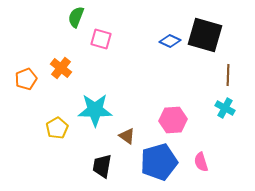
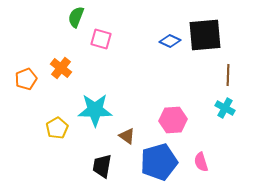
black square: rotated 21 degrees counterclockwise
